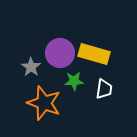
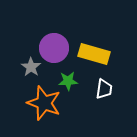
purple circle: moved 6 px left, 5 px up
green star: moved 6 px left
